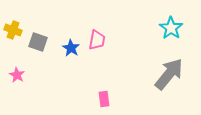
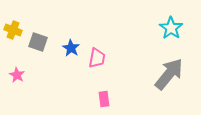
pink trapezoid: moved 18 px down
